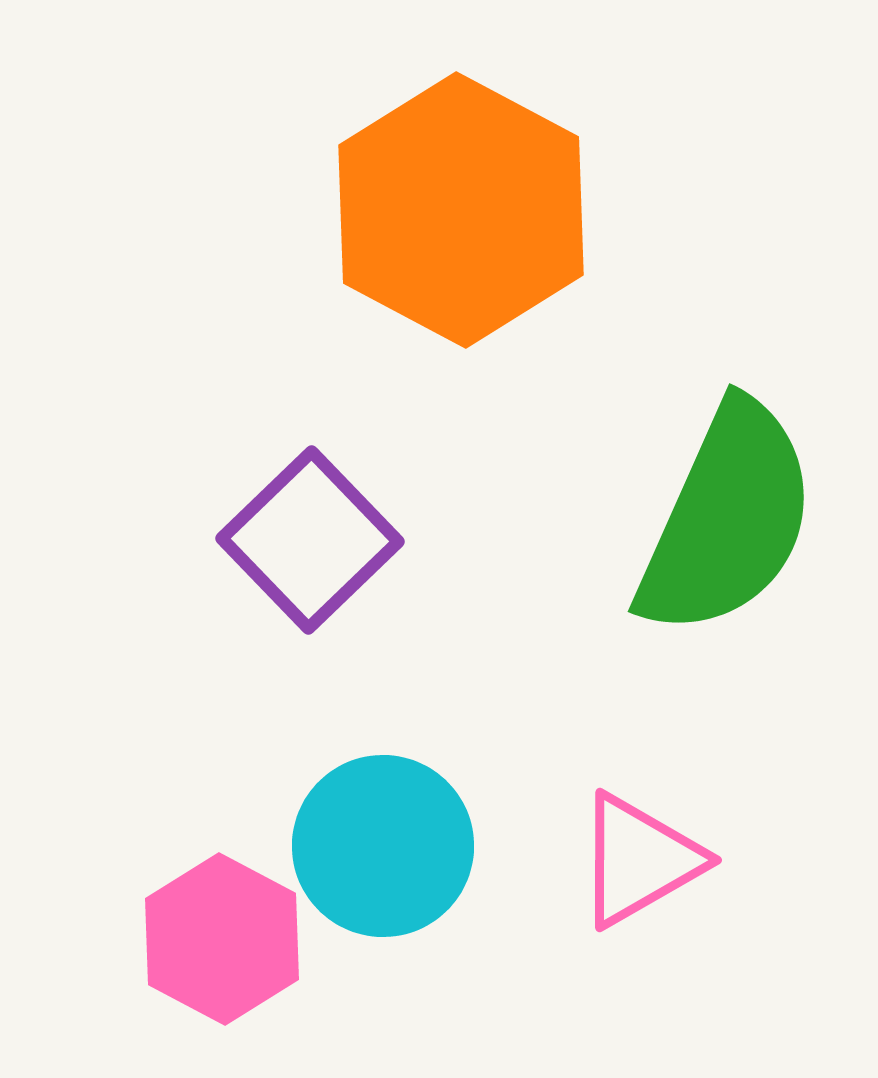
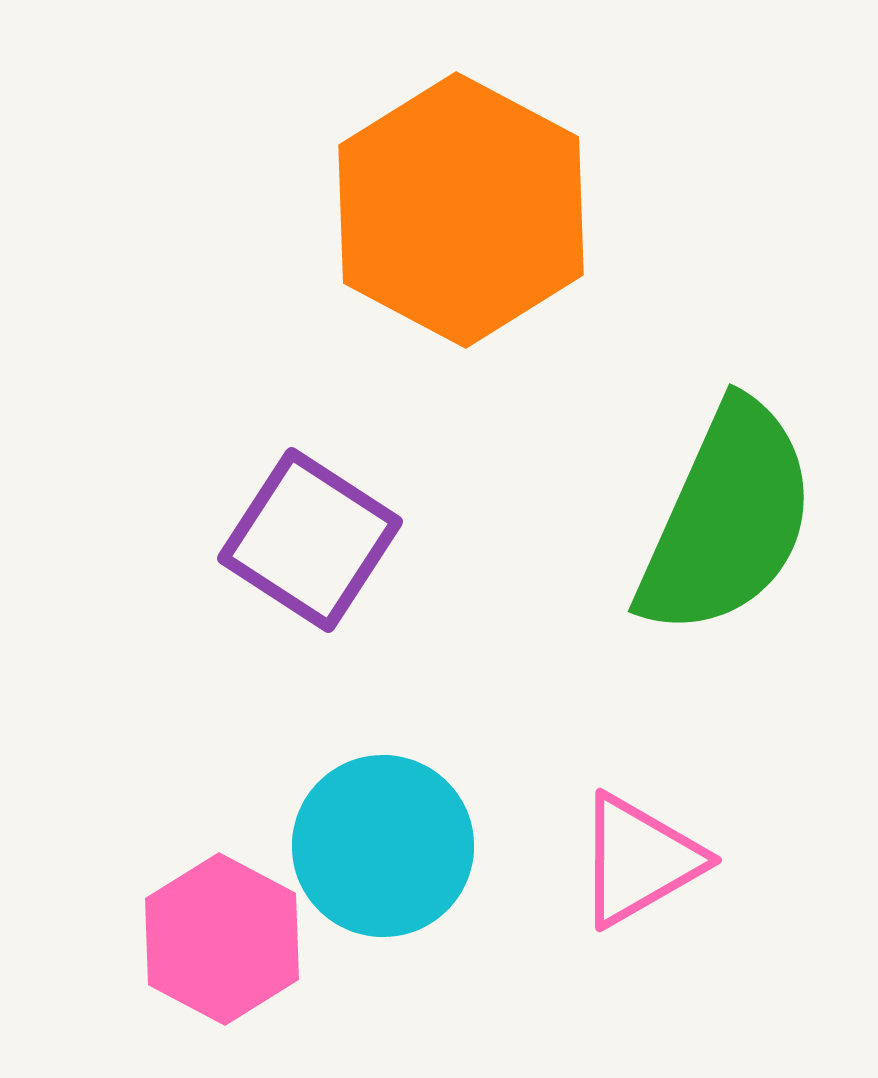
purple square: rotated 13 degrees counterclockwise
